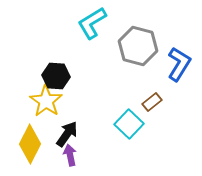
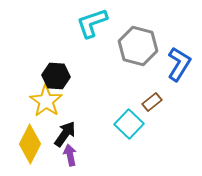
cyan L-shape: rotated 12 degrees clockwise
black arrow: moved 2 px left
